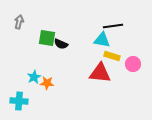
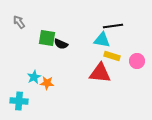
gray arrow: rotated 48 degrees counterclockwise
pink circle: moved 4 px right, 3 px up
